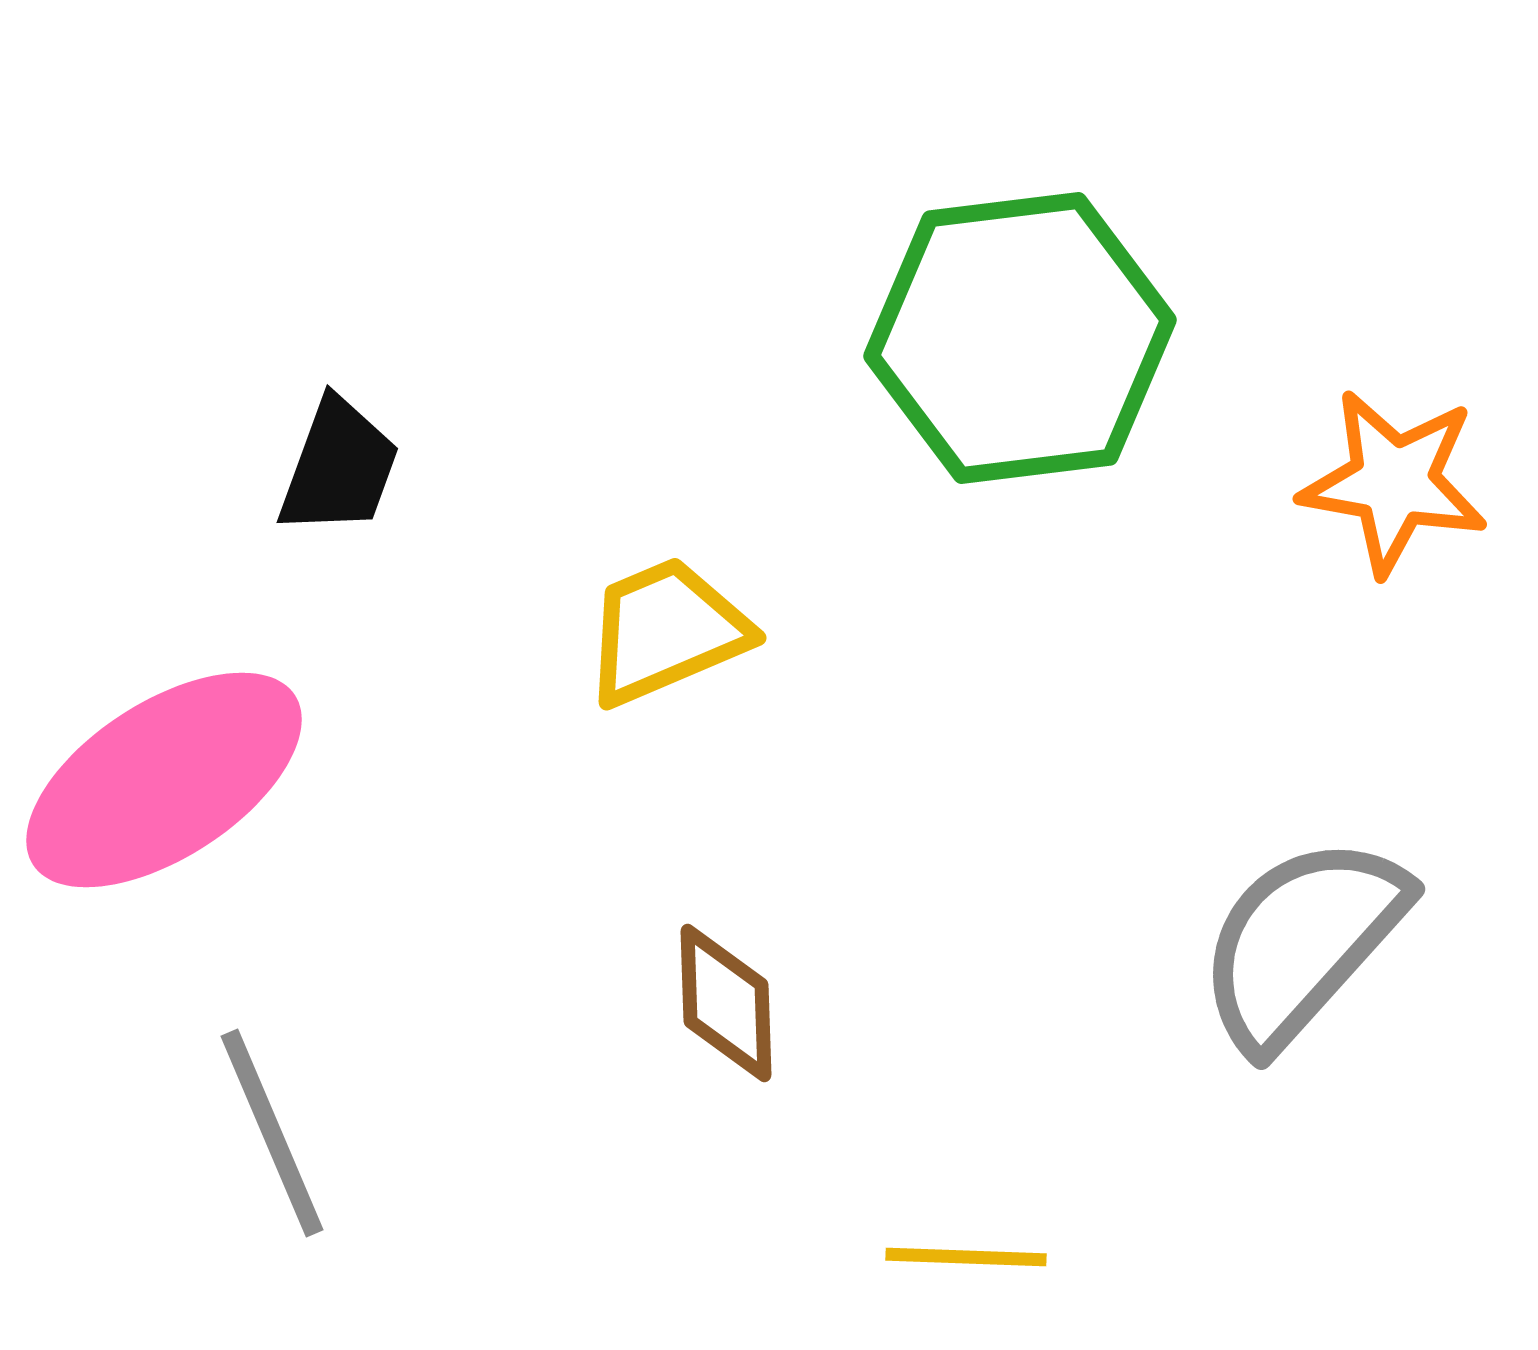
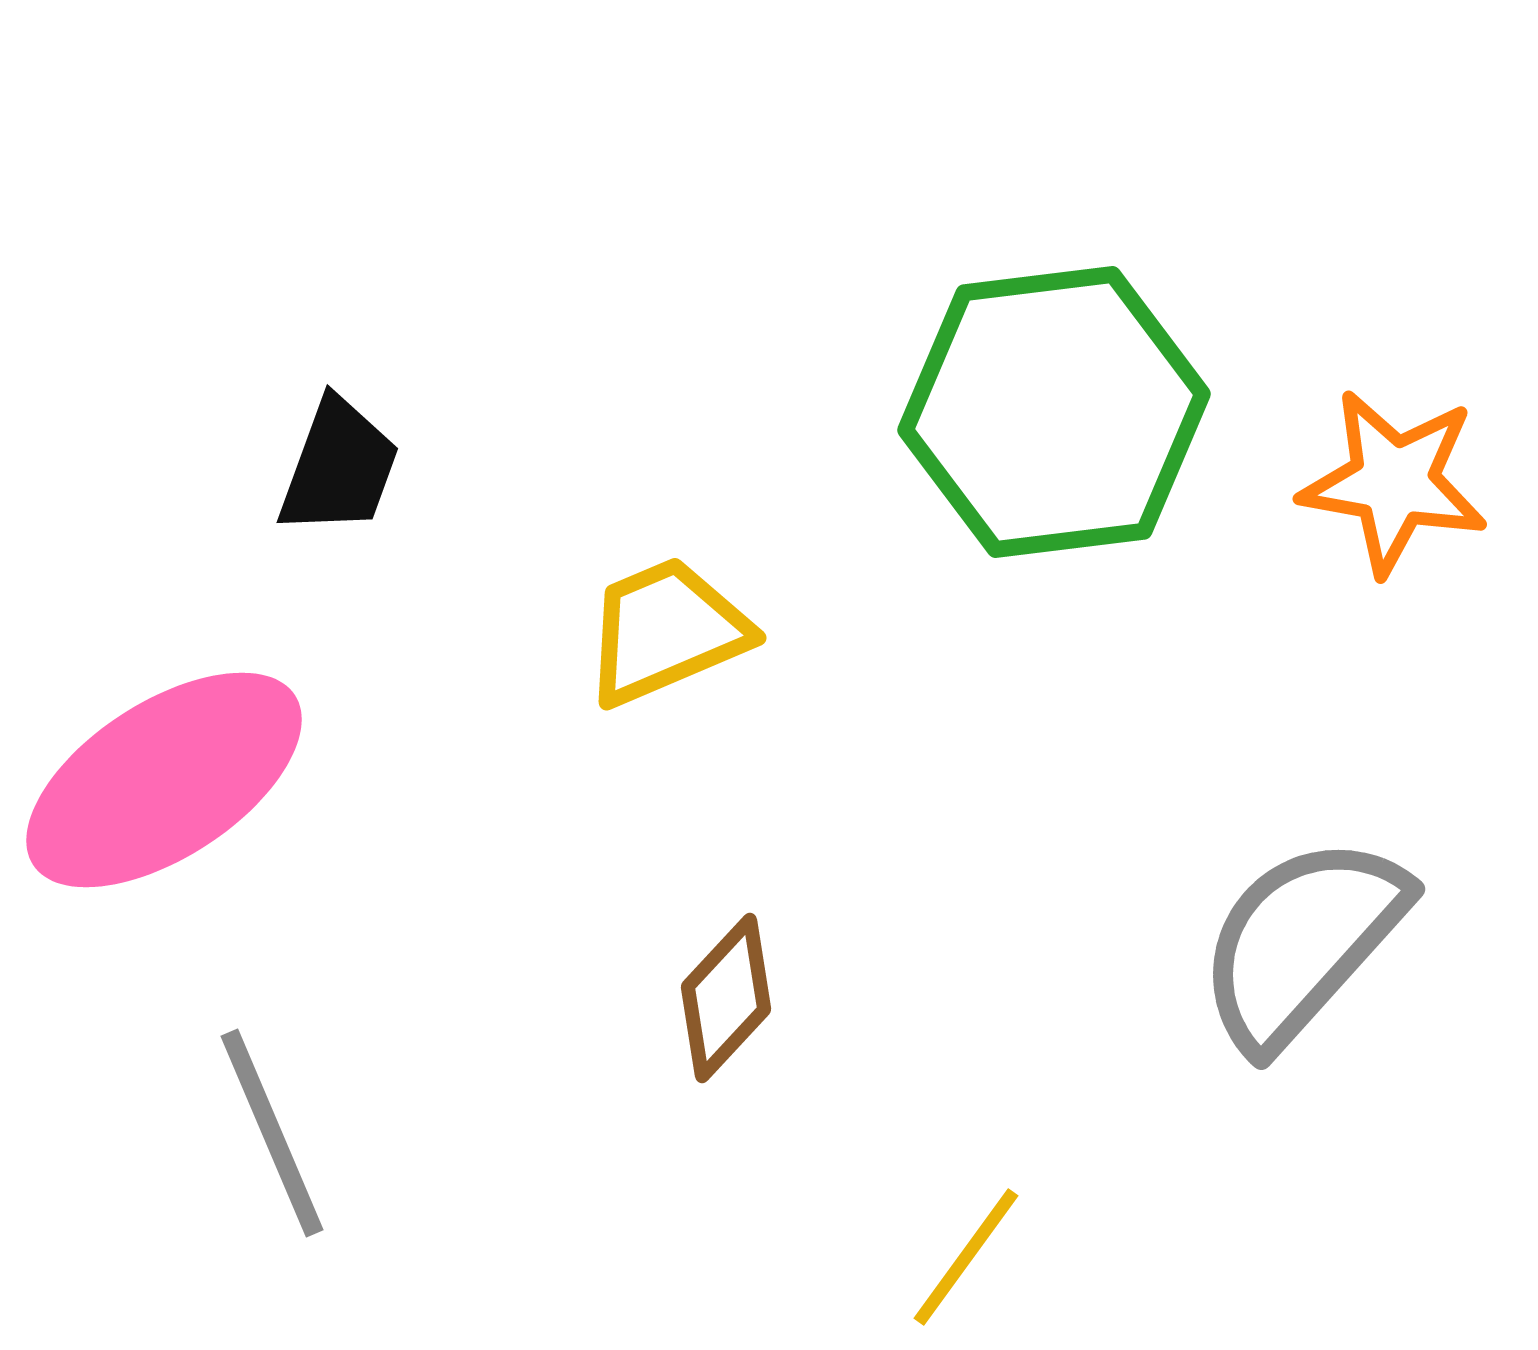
green hexagon: moved 34 px right, 74 px down
brown diamond: moved 5 px up; rotated 45 degrees clockwise
yellow line: rotated 56 degrees counterclockwise
